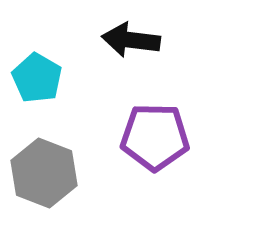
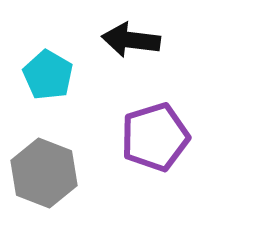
cyan pentagon: moved 11 px right, 3 px up
purple pentagon: rotated 18 degrees counterclockwise
